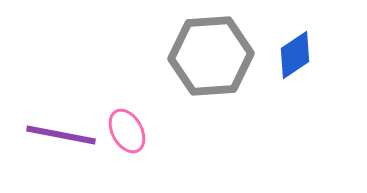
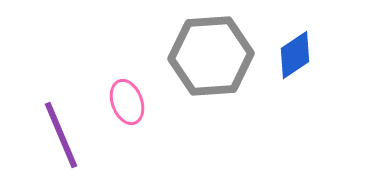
pink ellipse: moved 29 px up; rotated 9 degrees clockwise
purple line: rotated 56 degrees clockwise
